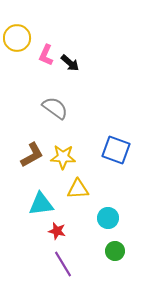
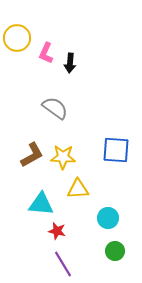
pink L-shape: moved 2 px up
black arrow: rotated 54 degrees clockwise
blue square: rotated 16 degrees counterclockwise
cyan triangle: rotated 12 degrees clockwise
